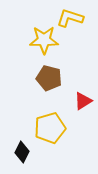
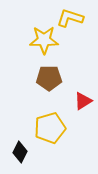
brown pentagon: rotated 15 degrees counterclockwise
black diamond: moved 2 px left
